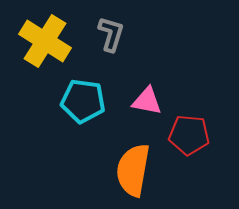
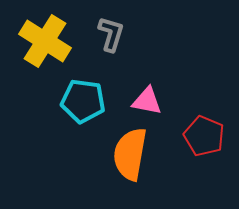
red pentagon: moved 15 px right, 1 px down; rotated 18 degrees clockwise
orange semicircle: moved 3 px left, 16 px up
